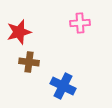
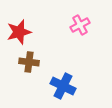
pink cross: moved 2 px down; rotated 24 degrees counterclockwise
